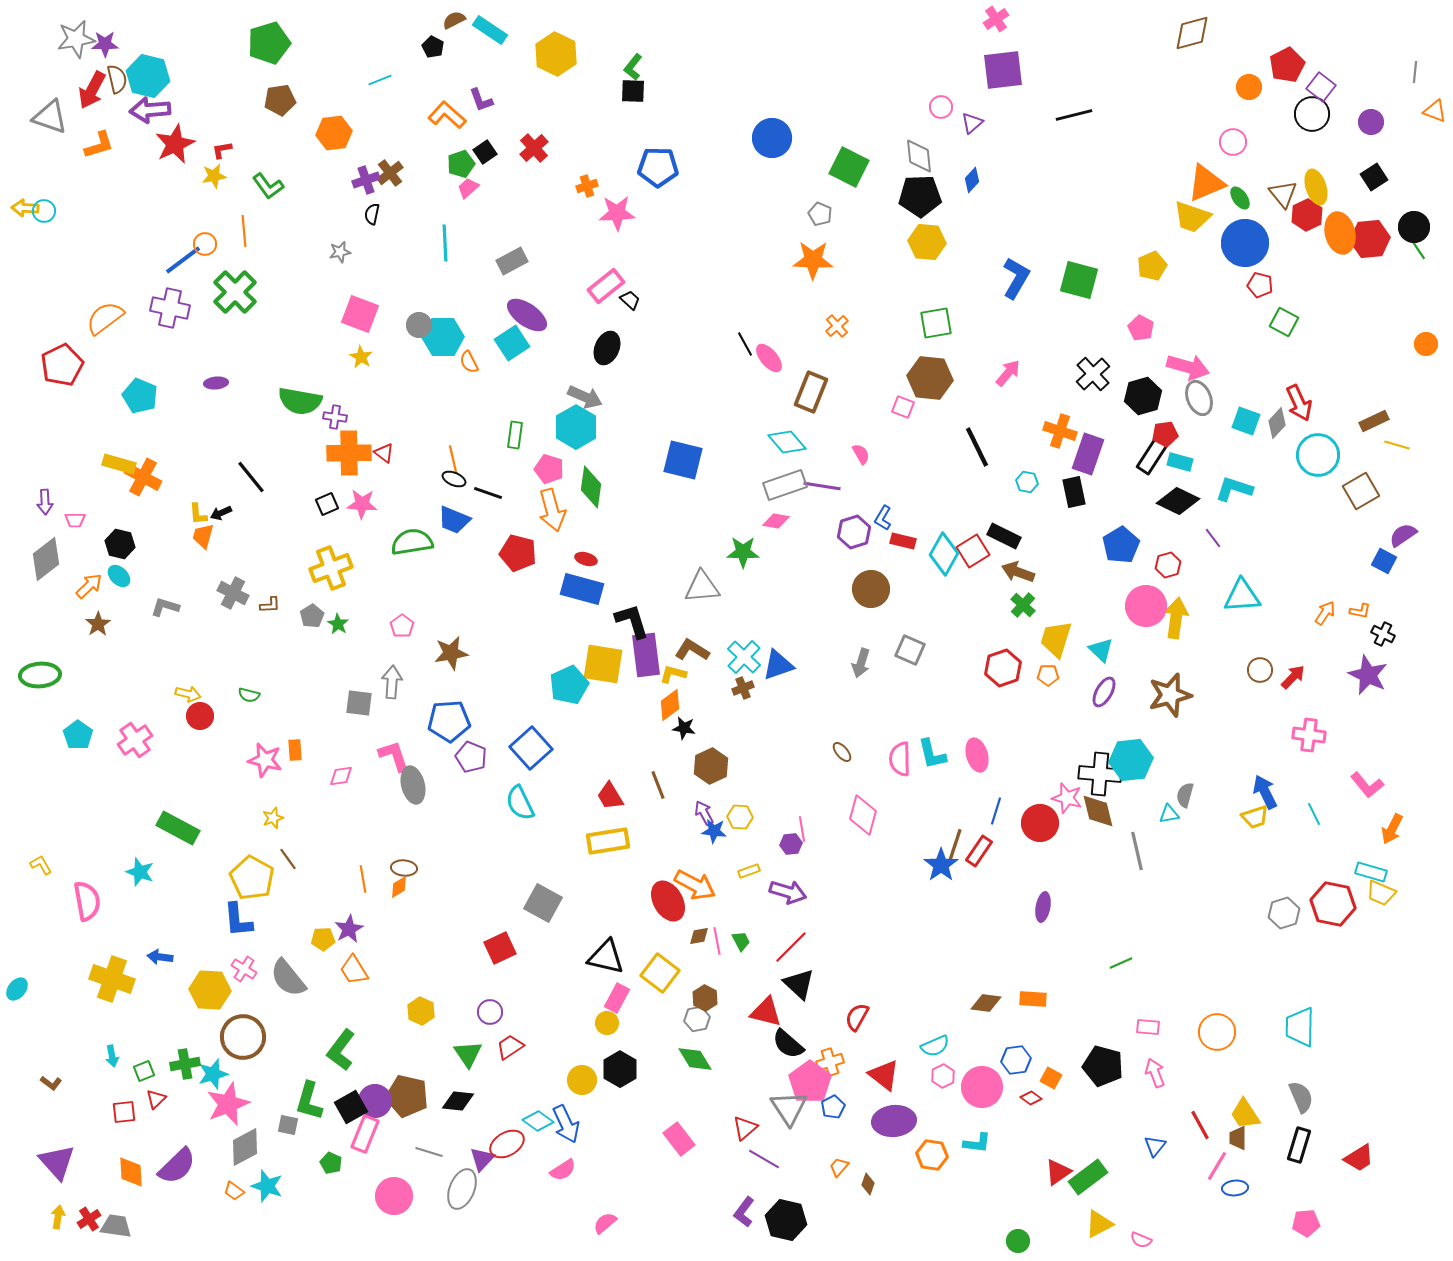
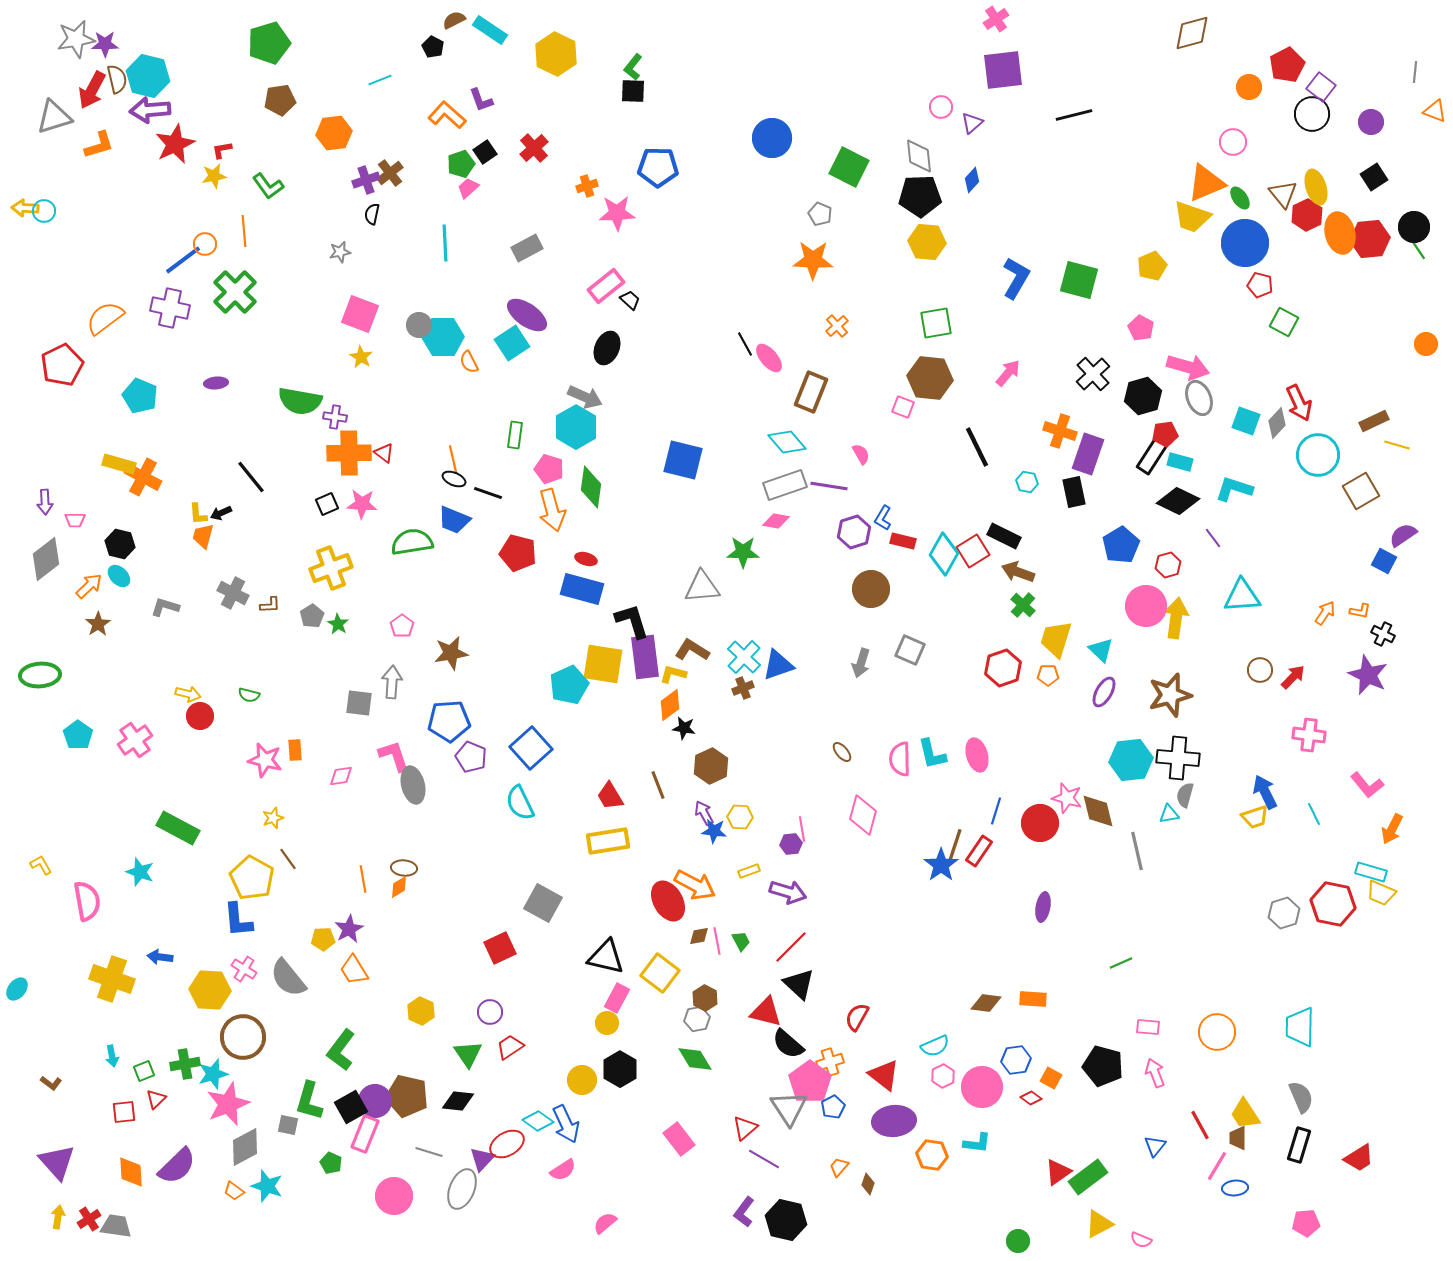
gray triangle at (50, 117): moved 4 px right; rotated 36 degrees counterclockwise
gray rectangle at (512, 261): moved 15 px right, 13 px up
purple line at (822, 486): moved 7 px right
purple rectangle at (646, 655): moved 1 px left, 2 px down
black cross at (1100, 774): moved 78 px right, 16 px up
